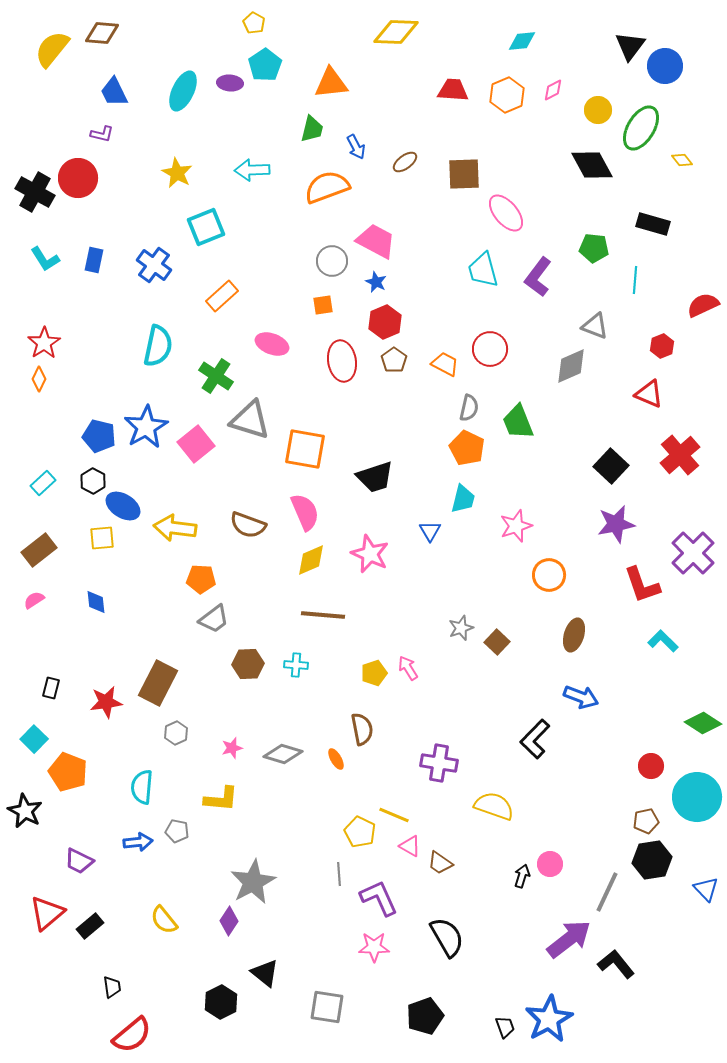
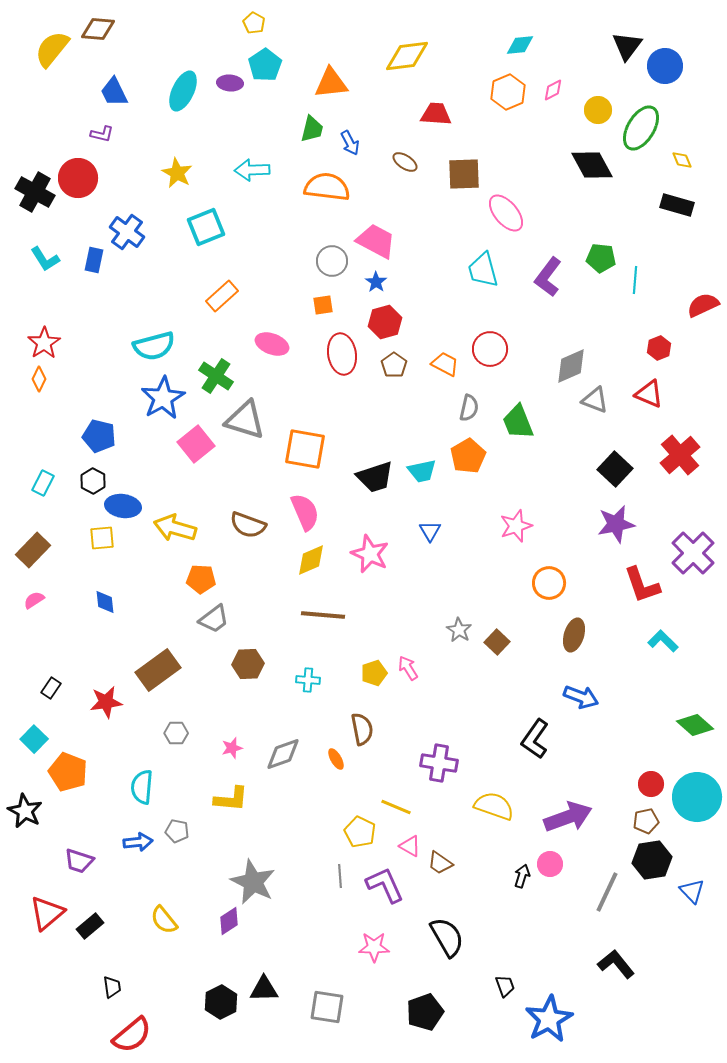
yellow diamond at (396, 32): moved 11 px right, 24 px down; rotated 9 degrees counterclockwise
brown diamond at (102, 33): moved 4 px left, 4 px up
cyan diamond at (522, 41): moved 2 px left, 4 px down
black triangle at (630, 46): moved 3 px left
red trapezoid at (453, 90): moved 17 px left, 24 px down
orange hexagon at (507, 95): moved 1 px right, 3 px up
blue arrow at (356, 147): moved 6 px left, 4 px up
yellow diamond at (682, 160): rotated 15 degrees clockwise
brown ellipse at (405, 162): rotated 70 degrees clockwise
orange semicircle at (327, 187): rotated 27 degrees clockwise
black rectangle at (653, 224): moved 24 px right, 19 px up
green pentagon at (594, 248): moved 7 px right, 10 px down
blue cross at (154, 265): moved 27 px left, 33 px up
purple L-shape at (538, 277): moved 10 px right
blue star at (376, 282): rotated 10 degrees clockwise
red hexagon at (385, 322): rotated 8 degrees clockwise
gray triangle at (595, 326): moved 74 px down
cyan semicircle at (158, 346): moved 4 px left; rotated 63 degrees clockwise
red hexagon at (662, 346): moved 3 px left, 2 px down
brown pentagon at (394, 360): moved 5 px down
red ellipse at (342, 361): moved 7 px up
gray triangle at (250, 420): moved 5 px left
blue star at (146, 427): moved 17 px right, 29 px up
orange pentagon at (467, 448): moved 1 px right, 8 px down; rotated 16 degrees clockwise
black square at (611, 466): moved 4 px right, 3 px down
cyan rectangle at (43, 483): rotated 20 degrees counterclockwise
cyan trapezoid at (463, 499): moved 41 px left, 28 px up; rotated 64 degrees clockwise
blue ellipse at (123, 506): rotated 24 degrees counterclockwise
yellow arrow at (175, 528): rotated 9 degrees clockwise
brown rectangle at (39, 550): moved 6 px left; rotated 8 degrees counterclockwise
orange circle at (549, 575): moved 8 px down
blue diamond at (96, 602): moved 9 px right
gray star at (461, 628): moved 2 px left, 2 px down; rotated 20 degrees counterclockwise
cyan cross at (296, 665): moved 12 px right, 15 px down
brown rectangle at (158, 683): moved 13 px up; rotated 27 degrees clockwise
black rectangle at (51, 688): rotated 20 degrees clockwise
green diamond at (703, 723): moved 8 px left, 2 px down; rotated 9 degrees clockwise
gray hexagon at (176, 733): rotated 25 degrees clockwise
black L-shape at (535, 739): rotated 9 degrees counterclockwise
gray diamond at (283, 754): rotated 36 degrees counterclockwise
red circle at (651, 766): moved 18 px down
yellow L-shape at (221, 799): moved 10 px right
yellow line at (394, 815): moved 2 px right, 8 px up
purple trapezoid at (79, 861): rotated 8 degrees counterclockwise
gray line at (339, 874): moved 1 px right, 2 px down
gray star at (253, 882): rotated 18 degrees counterclockwise
blue triangle at (706, 889): moved 14 px left, 2 px down
purple L-shape at (379, 898): moved 6 px right, 13 px up
purple diamond at (229, 921): rotated 24 degrees clockwise
purple arrow at (569, 939): moved 1 px left, 122 px up; rotated 18 degrees clockwise
black triangle at (265, 973): moved 1 px left, 16 px down; rotated 40 degrees counterclockwise
black pentagon at (425, 1016): moved 4 px up
black trapezoid at (505, 1027): moved 41 px up
